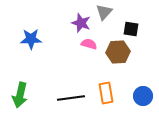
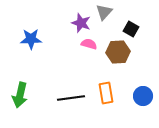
black square: rotated 21 degrees clockwise
